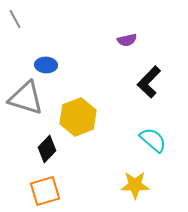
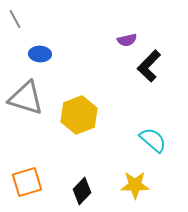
blue ellipse: moved 6 px left, 11 px up
black L-shape: moved 16 px up
yellow hexagon: moved 1 px right, 2 px up
black diamond: moved 35 px right, 42 px down
orange square: moved 18 px left, 9 px up
